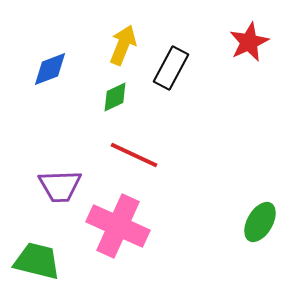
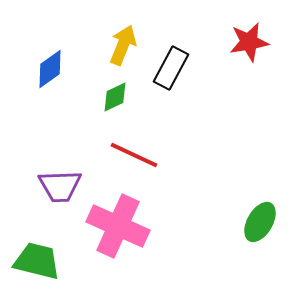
red star: rotated 15 degrees clockwise
blue diamond: rotated 15 degrees counterclockwise
